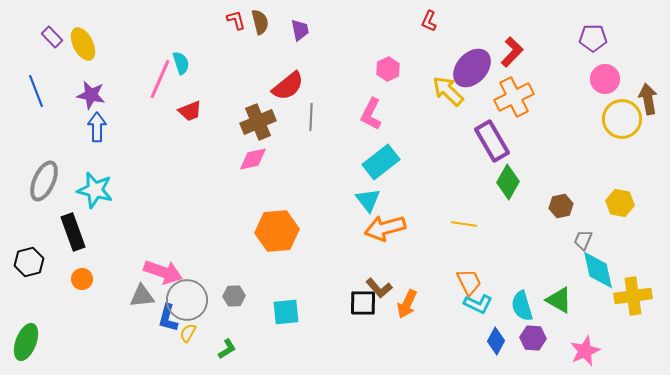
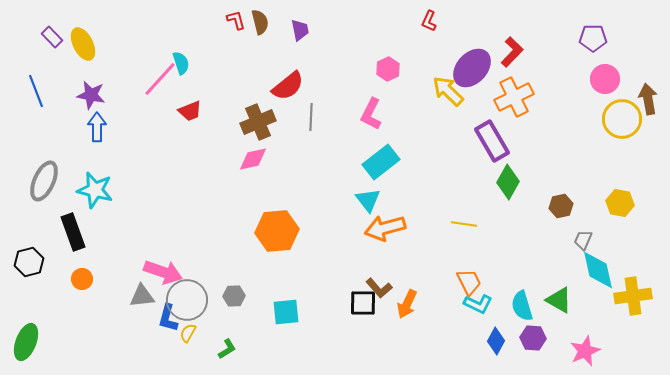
pink line at (160, 79): rotated 18 degrees clockwise
